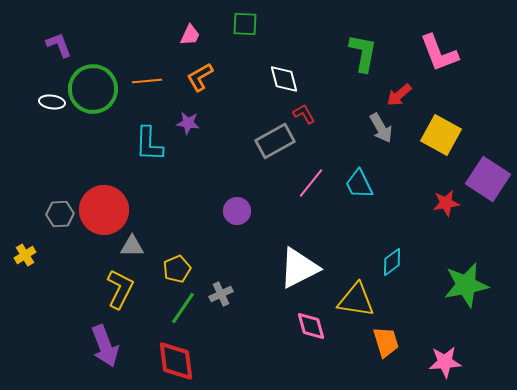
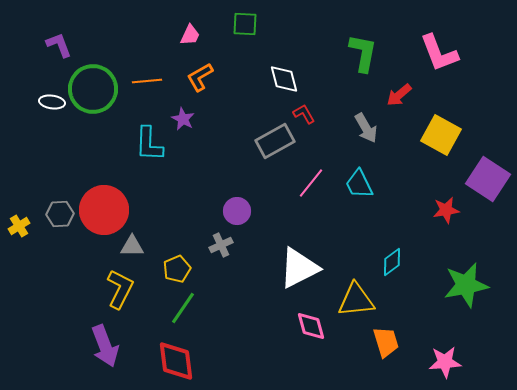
purple star: moved 5 px left, 4 px up; rotated 20 degrees clockwise
gray arrow: moved 15 px left
red star: moved 7 px down
yellow cross: moved 6 px left, 29 px up
gray cross: moved 49 px up
yellow triangle: rotated 15 degrees counterclockwise
